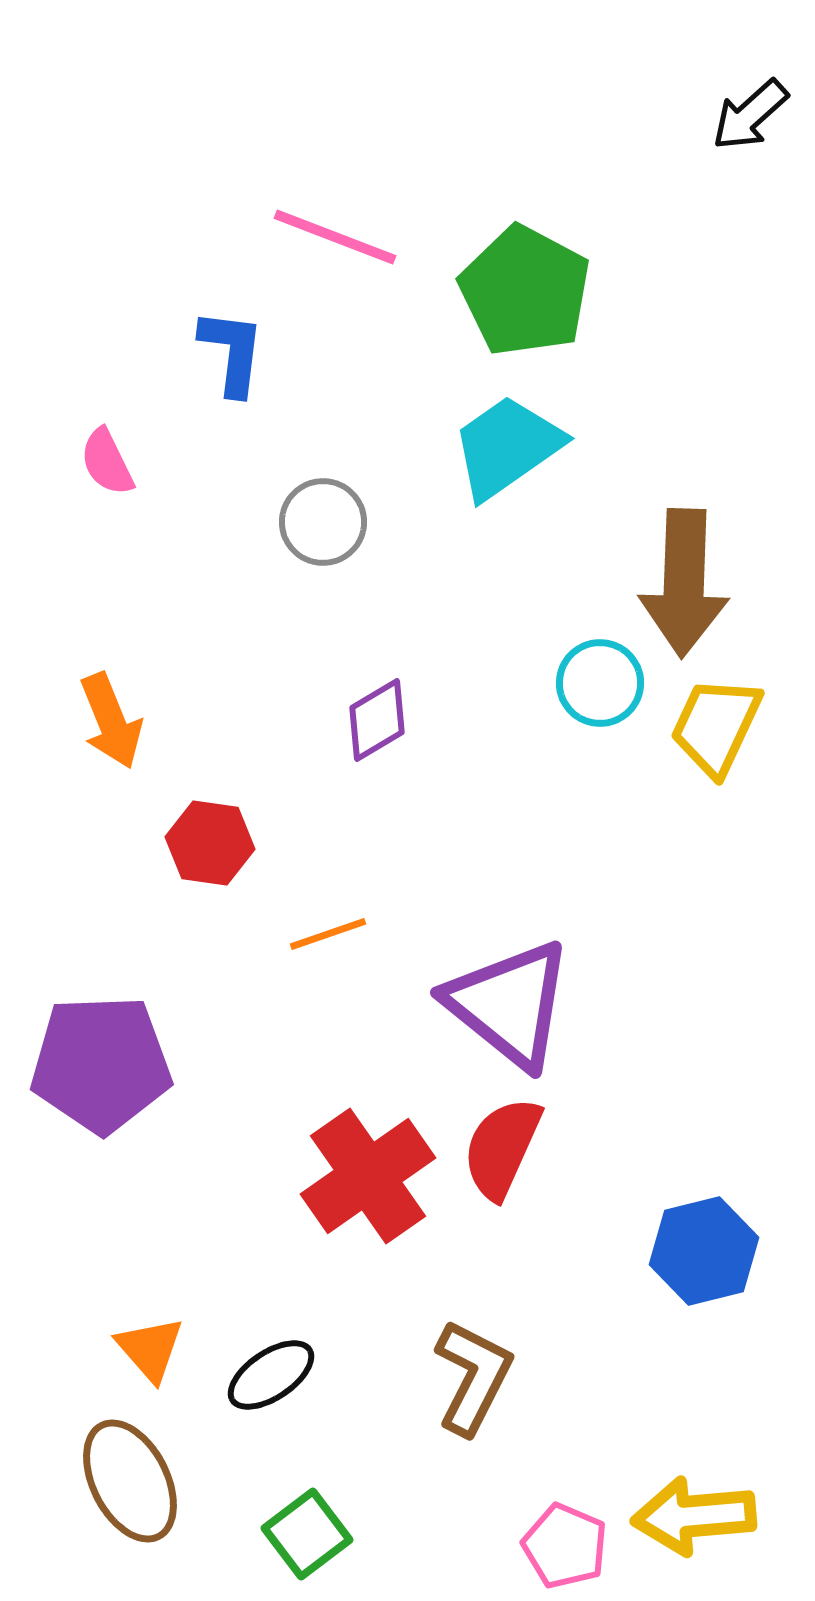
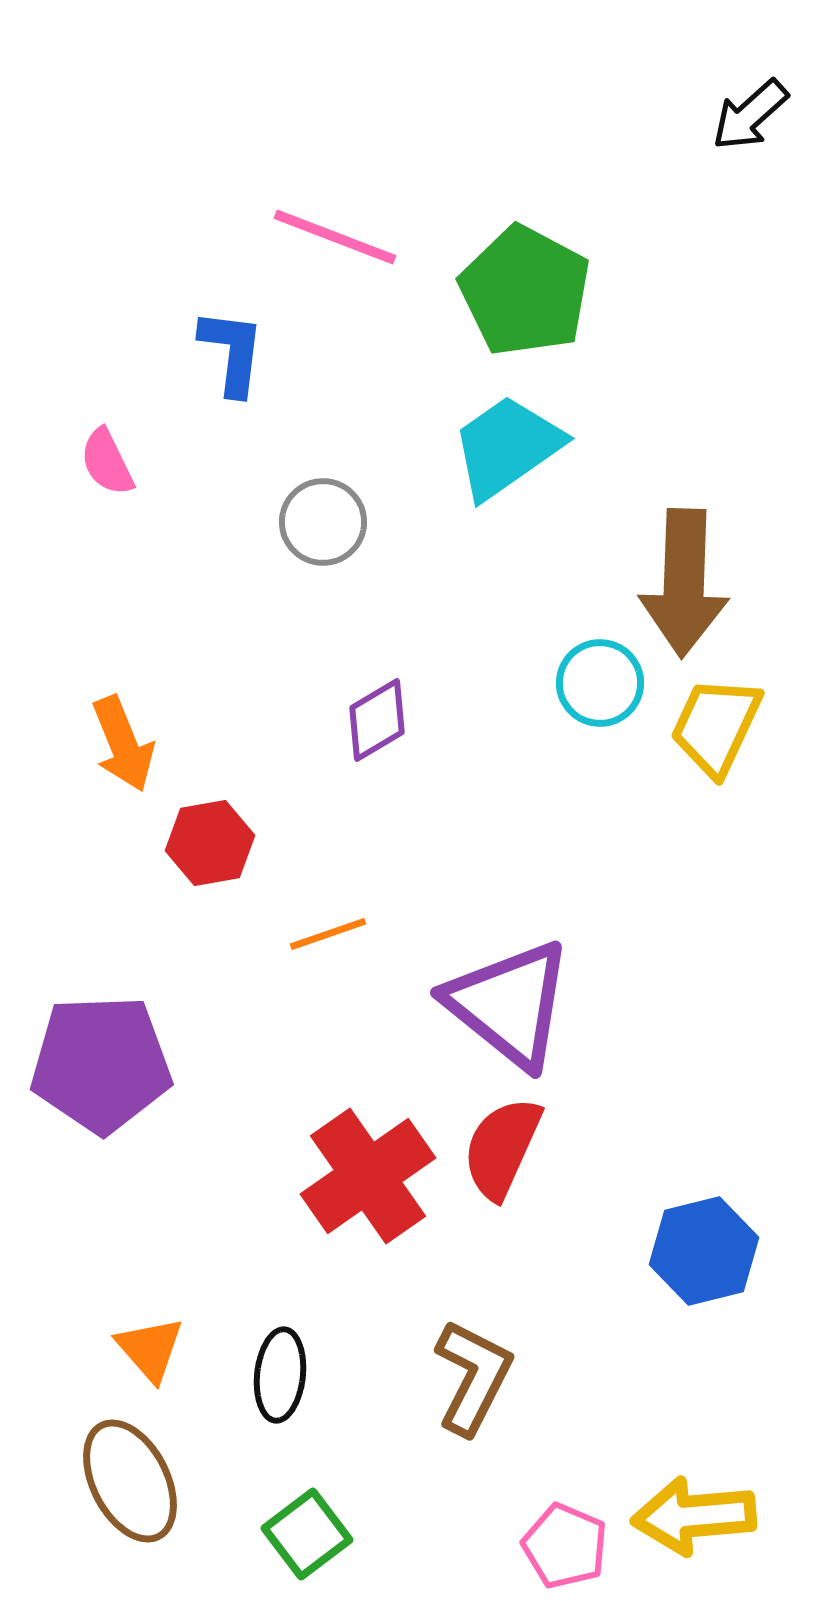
orange arrow: moved 12 px right, 23 px down
red hexagon: rotated 18 degrees counterclockwise
black ellipse: moved 9 px right; rotated 50 degrees counterclockwise
